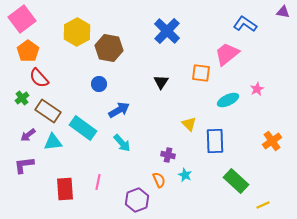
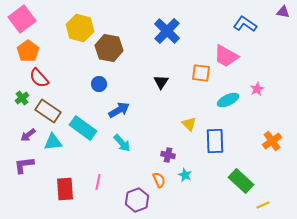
yellow hexagon: moved 3 px right, 4 px up; rotated 16 degrees counterclockwise
pink trapezoid: moved 1 px left, 2 px down; rotated 112 degrees counterclockwise
green rectangle: moved 5 px right
